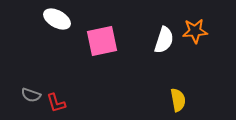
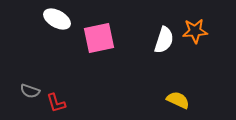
pink square: moved 3 px left, 3 px up
gray semicircle: moved 1 px left, 4 px up
yellow semicircle: rotated 55 degrees counterclockwise
